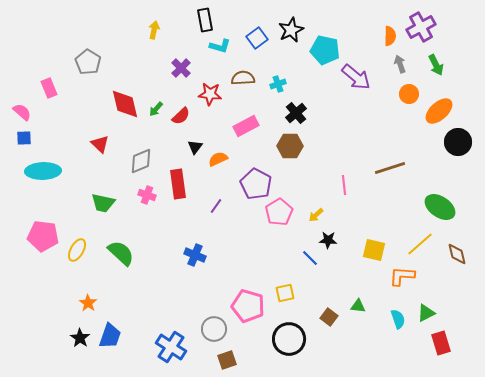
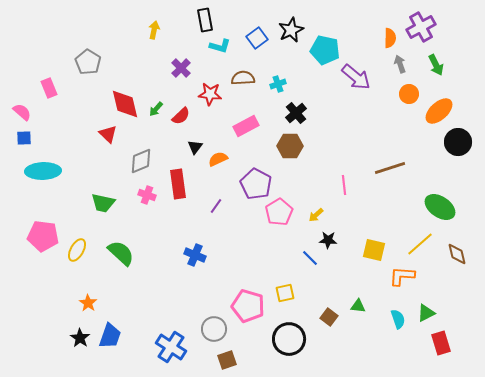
orange semicircle at (390, 36): moved 2 px down
red triangle at (100, 144): moved 8 px right, 10 px up
